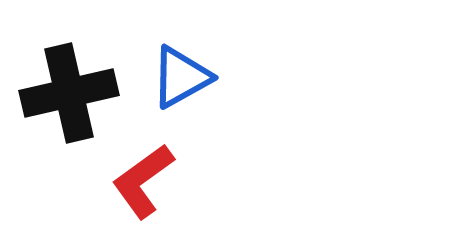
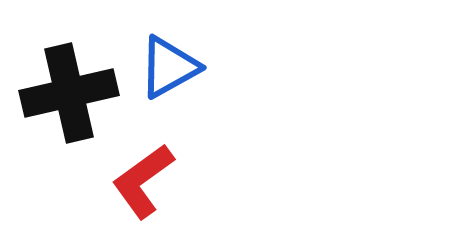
blue triangle: moved 12 px left, 10 px up
